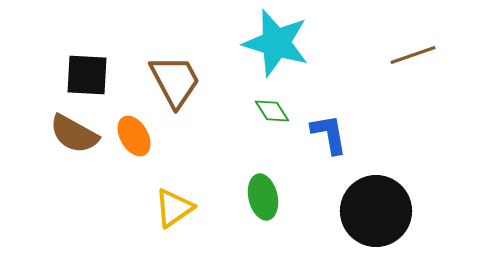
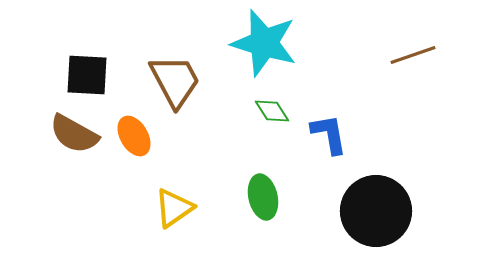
cyan star: moved 12 px left
